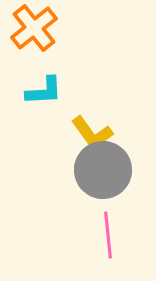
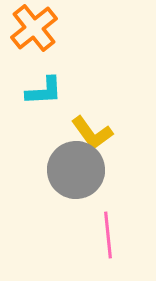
gray circle: moved 27 px left
